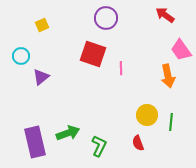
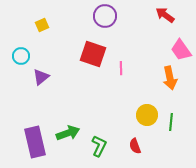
purple circle: moved 1 px left, 2 px up
orange arrow: moved 2 px right, 2 px down
red semicircle: moved 3 px left, 3 px down
